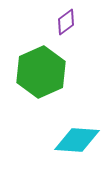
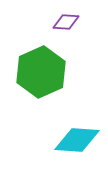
purple diamond: rotated 40 degrees clockwise
